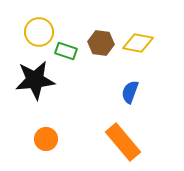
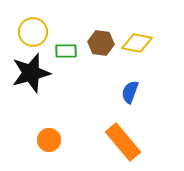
yellow circle: moved 6 px left
yellow diamond: moved 1 px left
green rectangle: rotated 20 degrees counterclockwise
black star: moved 4 px left, 7 px up; rotated 9 degrees counterclockwise
orange circle: moved 3 px right, 1 px down
